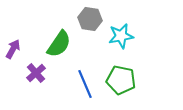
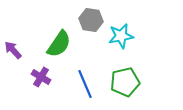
gray hexagon: moved 1 px right, 1 px down
purple arrow: moved 1 px down; rotated 72 degrees counterclockwise
purple cross: moved 5 px right, 4 px down; rotated 18 degrees counterclockwise
green pentagon: moved 4 px right, 2 px down; rotated 24 degrees counterclockwise
